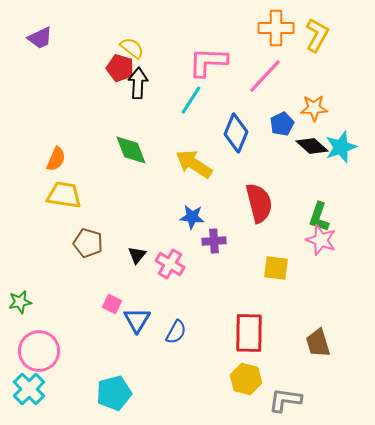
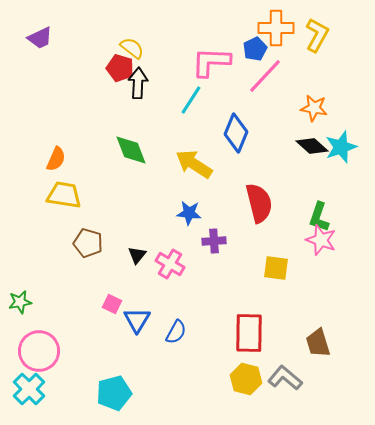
pink L-shape: moved 3 px right
orange star: rotated 12 degrees clockwise
blue pentagon: moved 27 px left, 75 px up
blue star: moved 3 px left, 4 px up
gray L-shape: moved 22 px up; rotated 32 degrees clockwise
